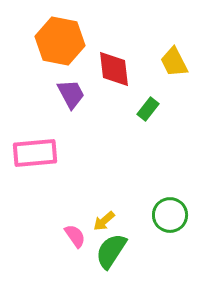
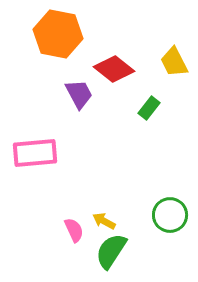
orange hexagon: moved 2 px left, 7 px up
red diamond: rotated 45 degrees counterclockwise
purple trapezoid: moved 8 px right
green rectangle: moved 1 px right, 1 px up
yellow arrow: rotated 70 degrees clockwise
pink semicircle: moved 1 px left, 6 px up; rotated 10 degrees clockwise
